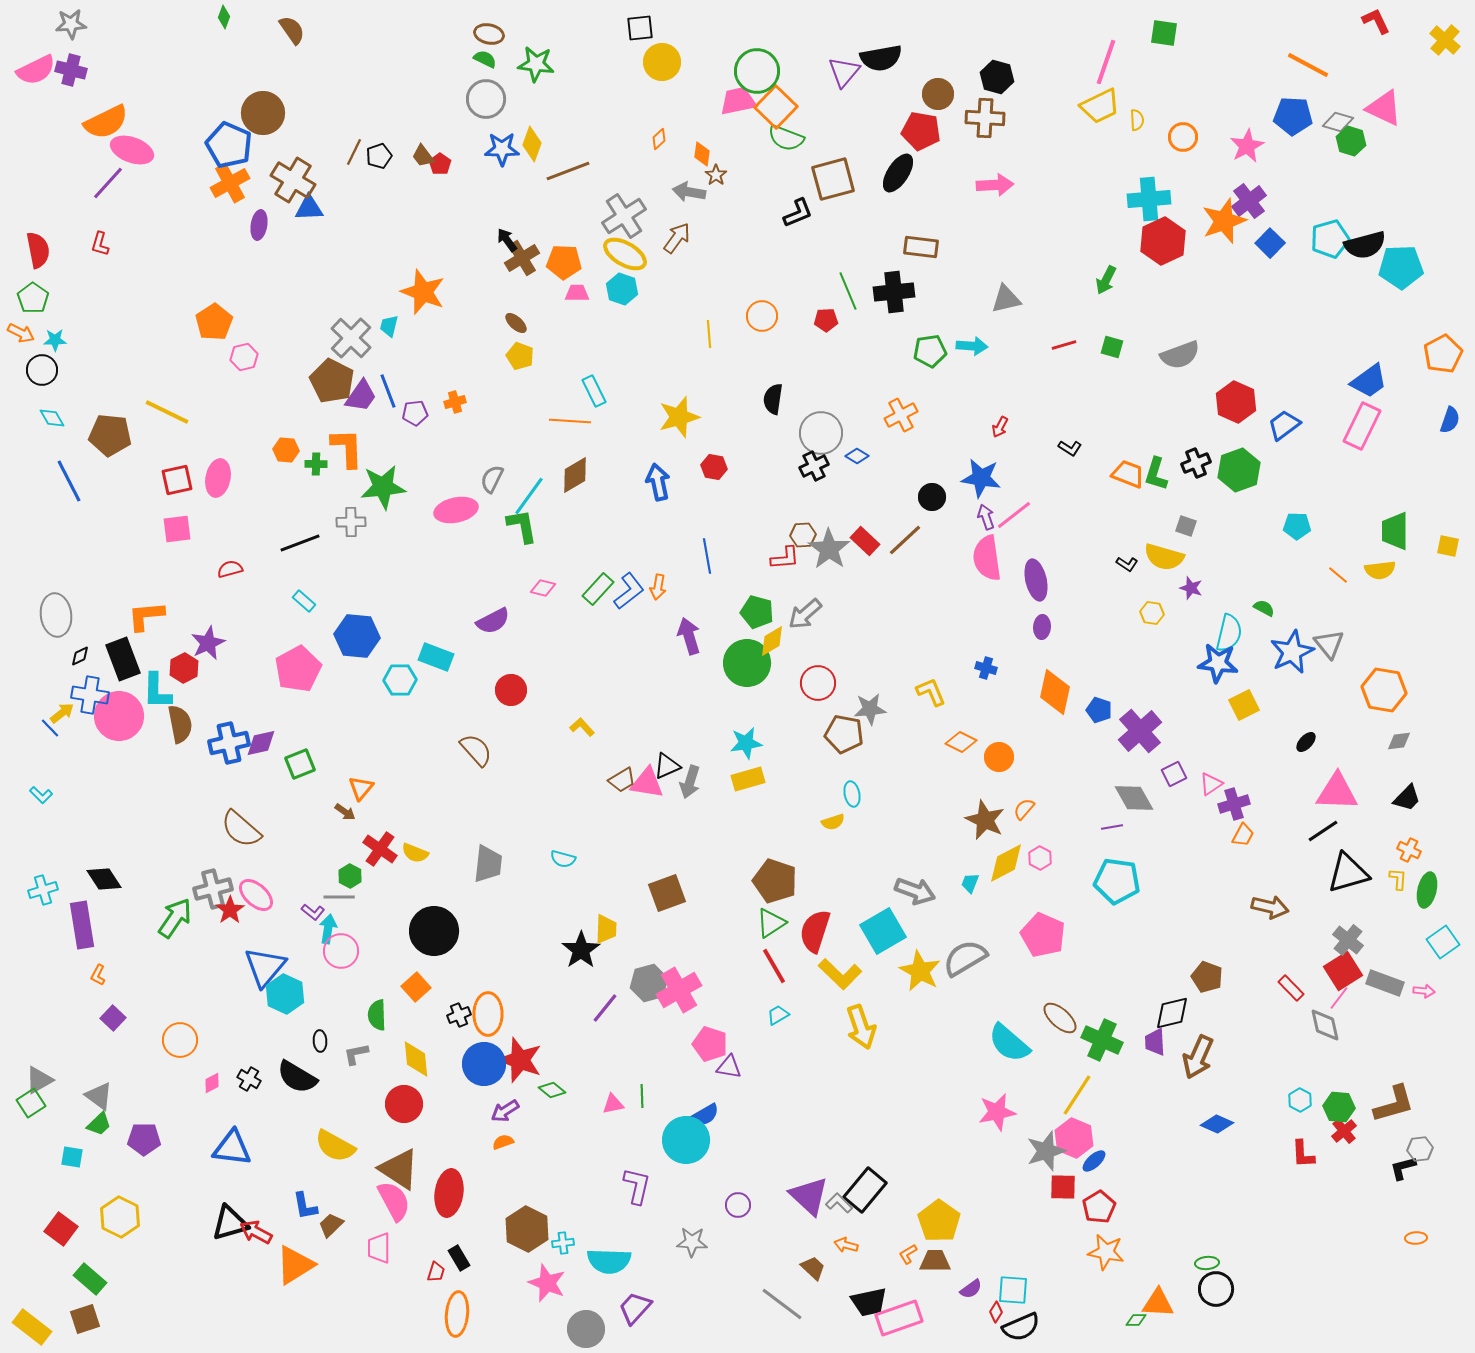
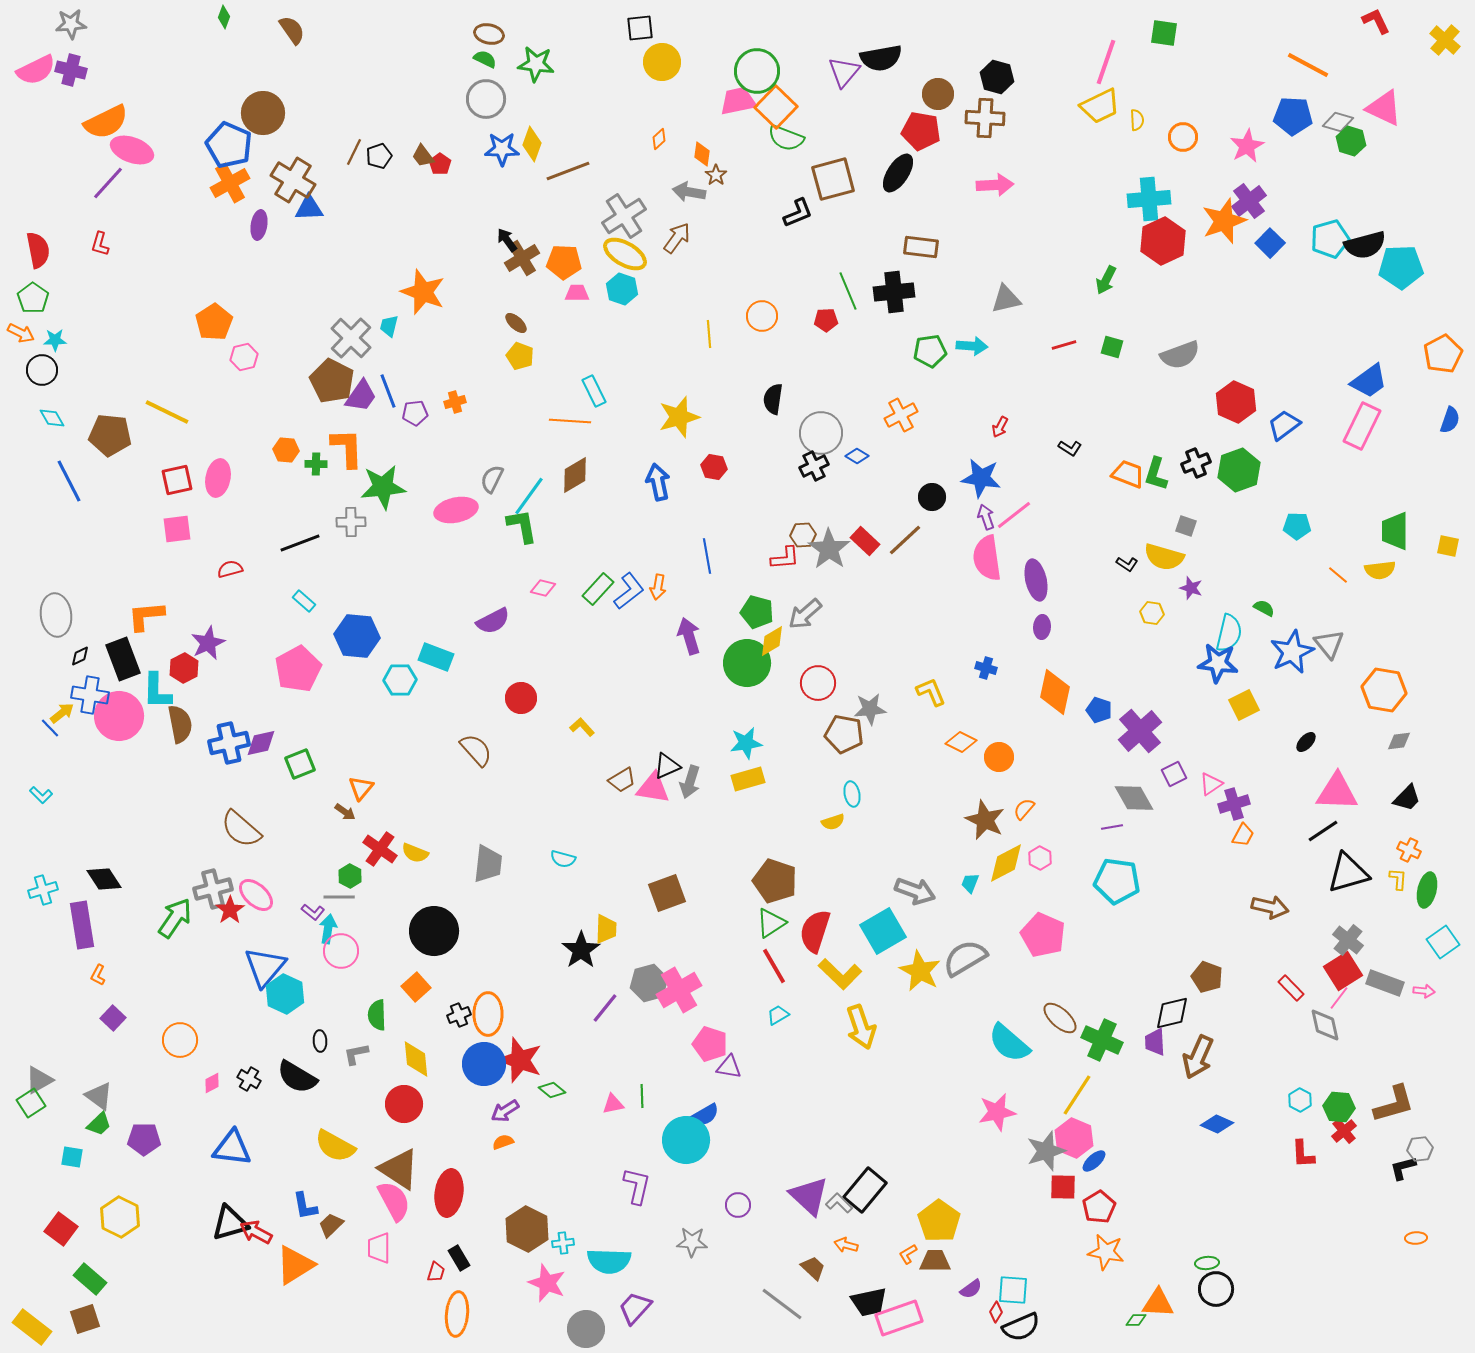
red circle at (511, 690): moved 10 px right, 8 px down
pink triangle at (647, 783): moved 6 px right, 5 px down
